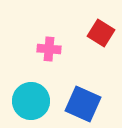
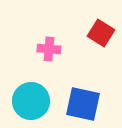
blue square: rotated 12 degrees counterclockwise
